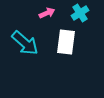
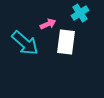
pink arrow: moved 1 px right, 11 px down
